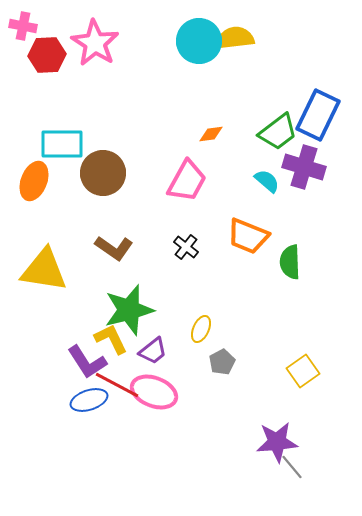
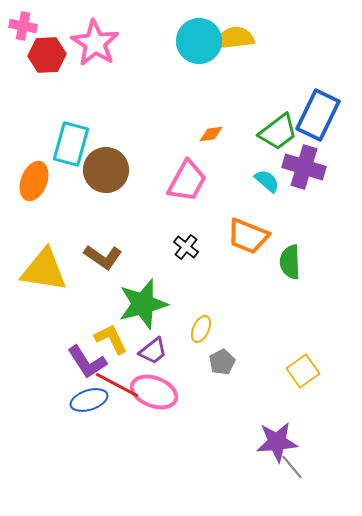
cyan rectangle: moved 9 px right; rotated 75 degrees counterclockwise
brown circle: moved 3 px right, 3 px up
brown L-shape: moved 11 px left, 9 px down
green star: moved 14 px right, 6 px up
